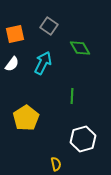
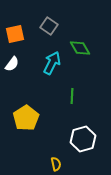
cyan arrow: moved 9 px right
